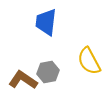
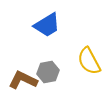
blue trapezoid: moved 1 px right, 3 px down; rotated 128 degrees counterclockwise
brown L-shape: rotated 8 degrees counterclockwise
